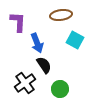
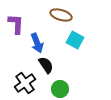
brown ellipse: rotated 25 degrees clockwise
purple L-shape: moved 2 px left, 2 px down
black semicircle: moved 2 px right
